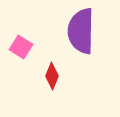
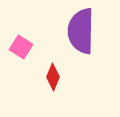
red diamond: moved 1 px right, 1 px down
